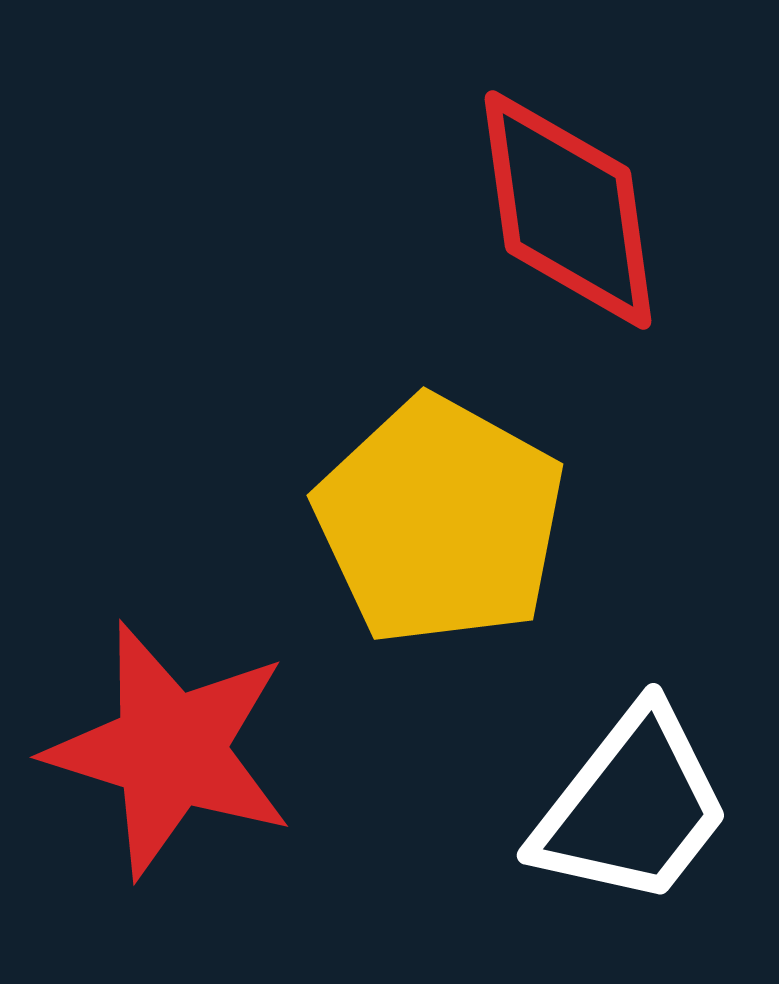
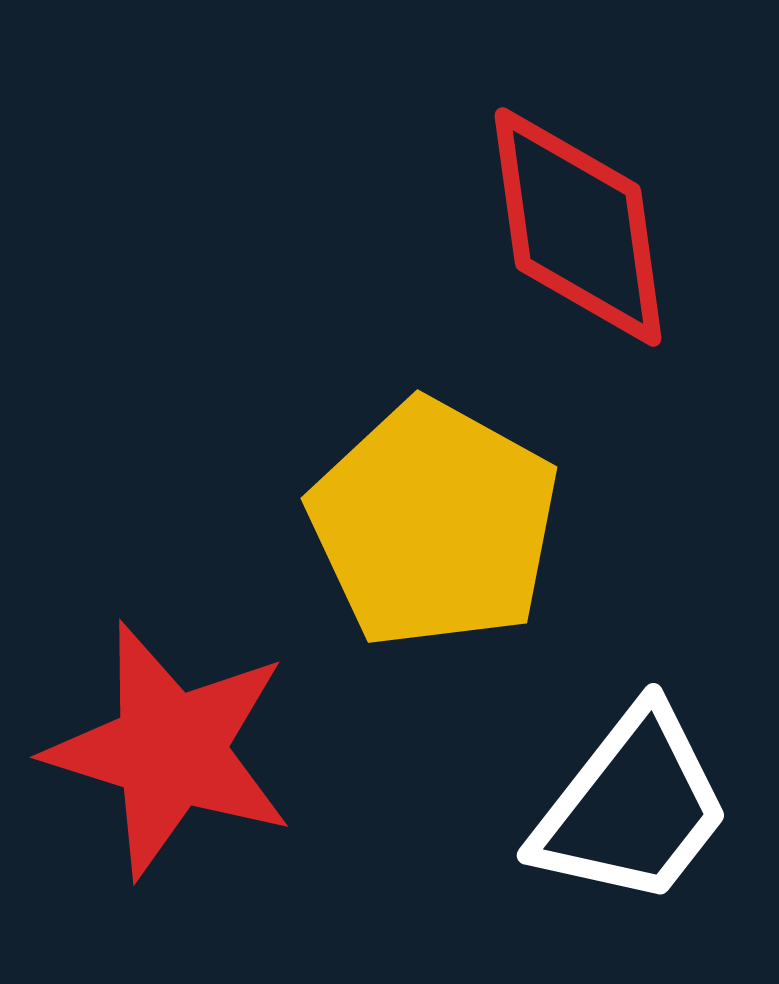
red diamond: moved 10 px right, 17 px down
yellow pentagon: moved 6 px left, 3 px down
